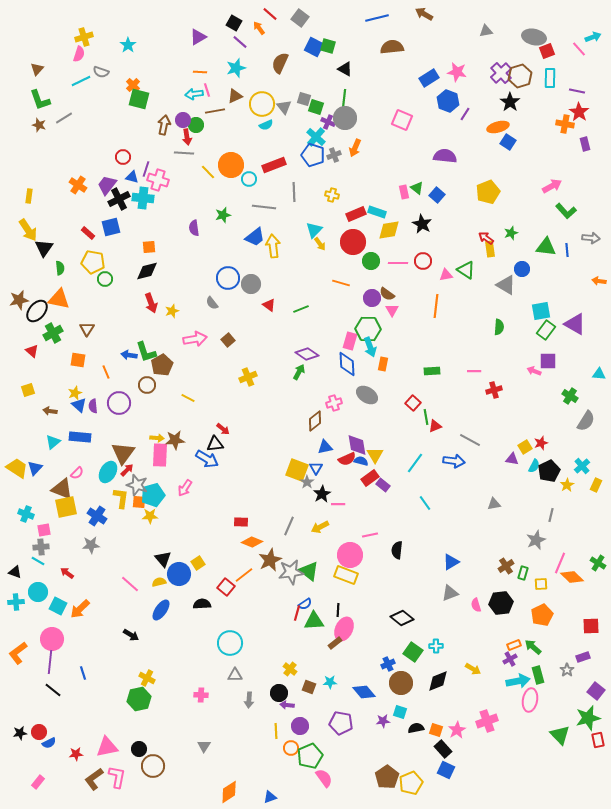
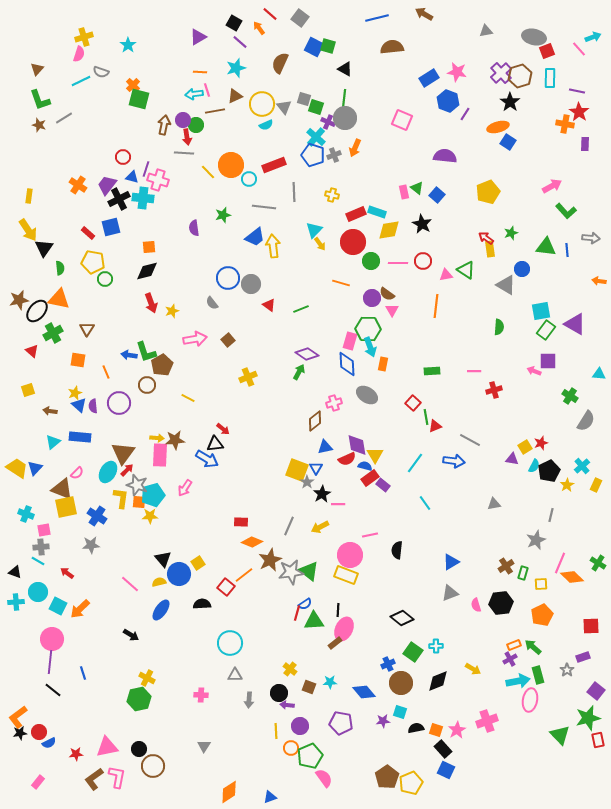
purple rectangle at (585, 144): rotated 16 degrees clockwise
blue semicircle at (361, 461): moved 4 px right, 5 px down
orange L-shape at (18, 653): moved 64 px down
